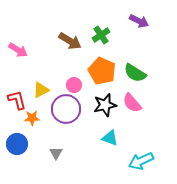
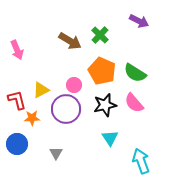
green cross: moved 1 px left; rotated 12 degrees counterclockwise
pink arrow: moved 1 px left; rotated 36 degrees clockwise
pink semicircle: moved 2 px right
cyan triangle: rotated 36 degrees clockwise
cyan arrow: rotated 95 degrees clockwise
